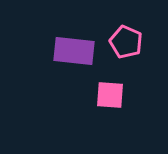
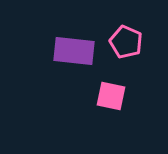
pink square: moved 1 px right, 1 px down; rotated 8 degrees clockwise
